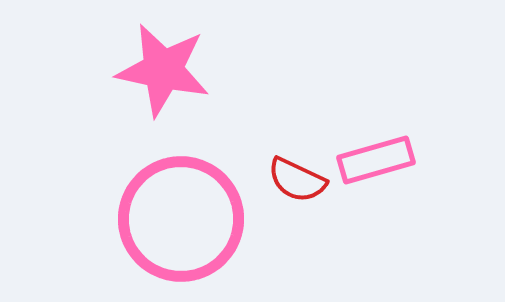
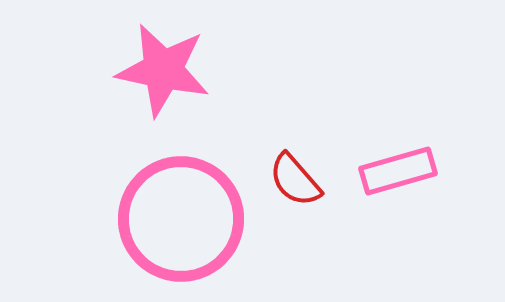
pink rectangle: moved 22 px right, 11 px down
red semicircle: moved 2 px left; rotated 24 degrees clockwise
